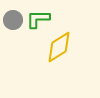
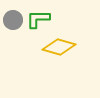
yellow diamond: rotated 48 degrees clockwise
